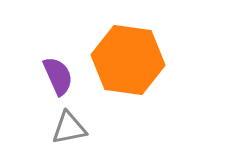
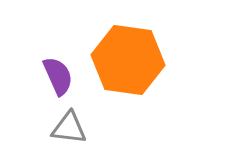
gray triangle: rotated 18 degrees clockwise
